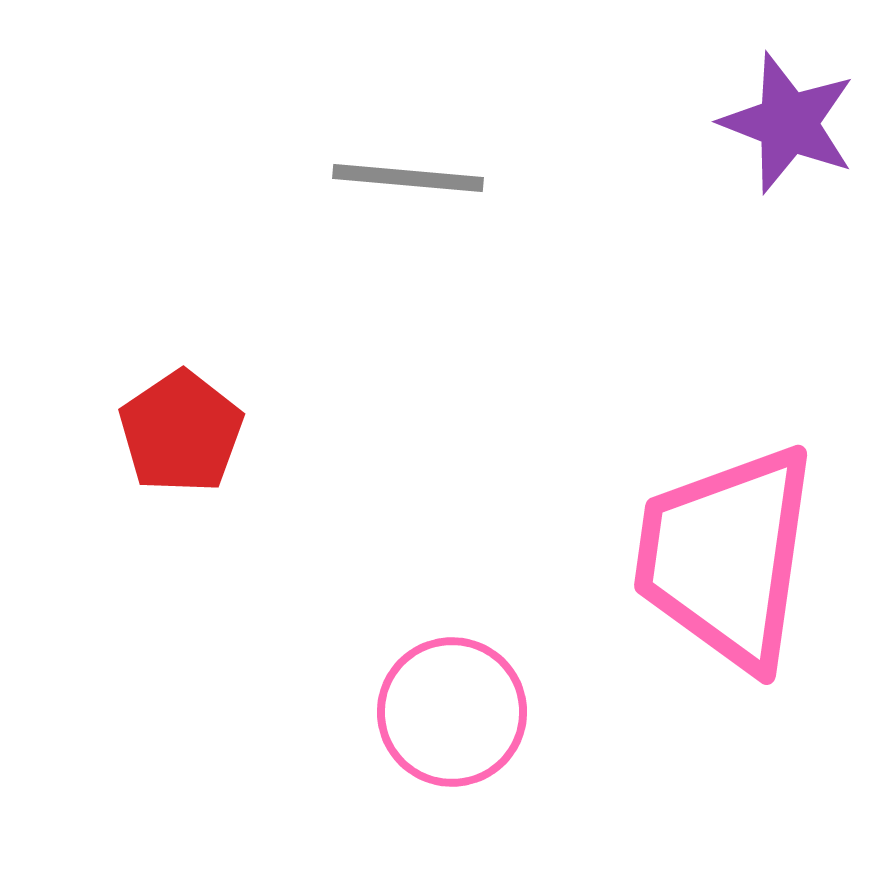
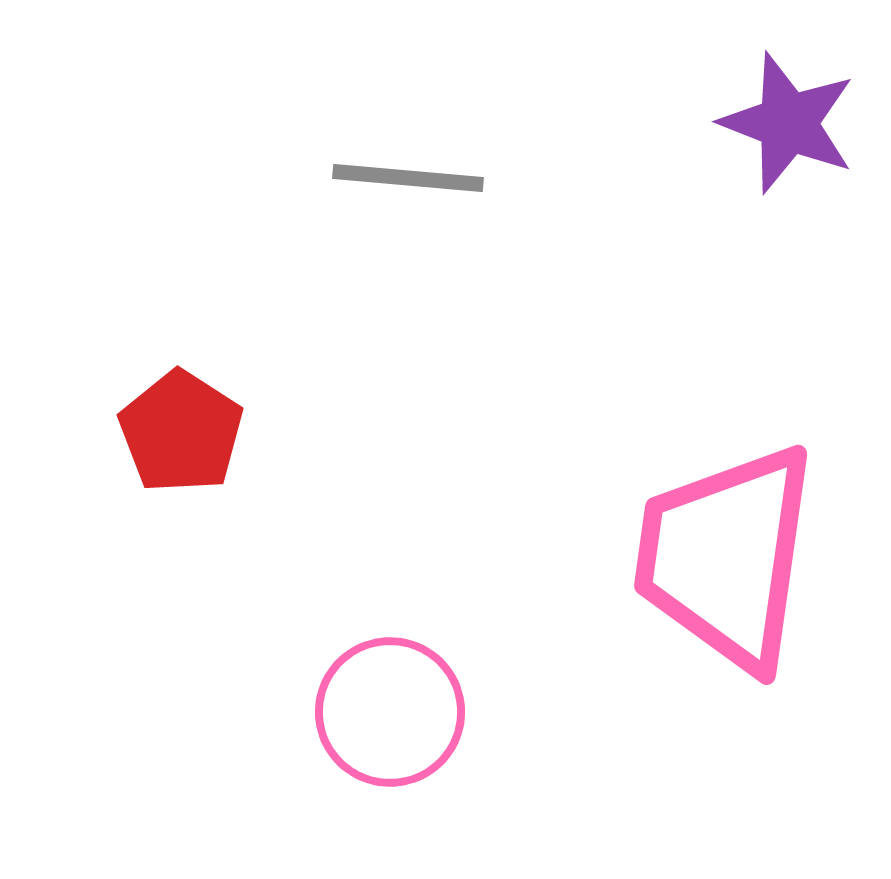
red pentagon: rotated 5 degrees counterclockwise
pink circle: moved 62 px left
